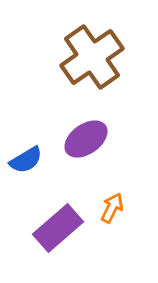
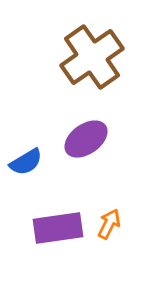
blue semicircle: moved 2 px down
orange arrow: moved 3 px left, 16 px down
purple rectangle: rotated 33 degrees clockwise
